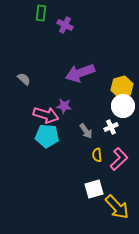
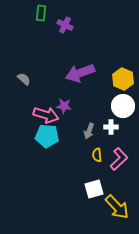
yellow hexagon: moved 1 px right, 8 px up; rotated 20 degrees counterclockwise
white cross: rotated 24 degrees clockwise
gray arrow: moved 3 px right; rotated 56 degrees clockwise
